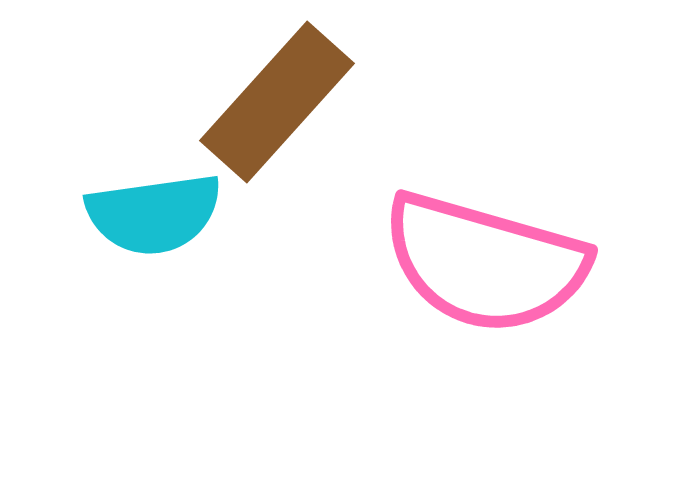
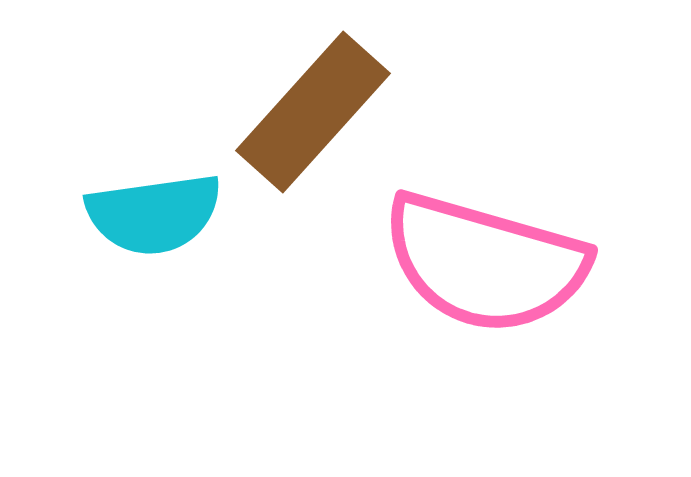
brown rectangle: moved 36 px right, 10 px down
